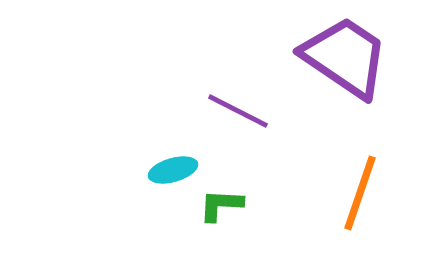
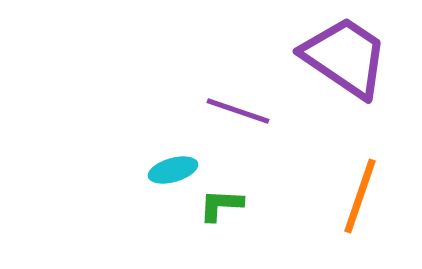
purple line: rotated 8 degrees counterclockwise
orange line: moved 3 px down
